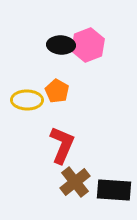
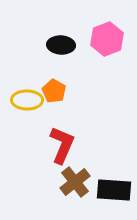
pink hexagon: moved 19 px right, 6 px up
orange pentagon: moved 3 px left
